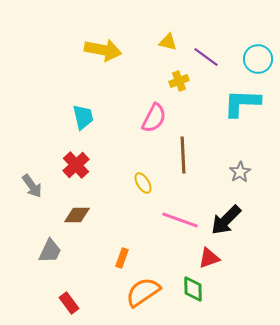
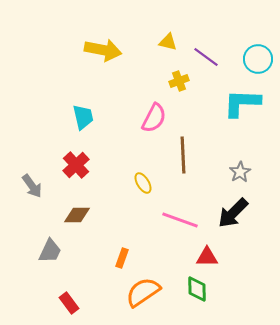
black arrow: moved 7 px right, 7 px up
red triangle: moved 2 px left, 1 px up; rotated 20 degrees clockwise
green diamond: moved 4 px right
